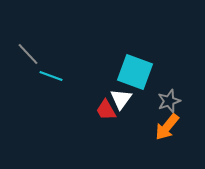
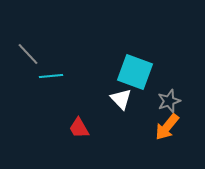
cyan line: rotated 25 degrees counterclockwise
white triangle: rotated 20 degrees counterclockwise
red trapezoid: moved 27 px left, 18 px down
